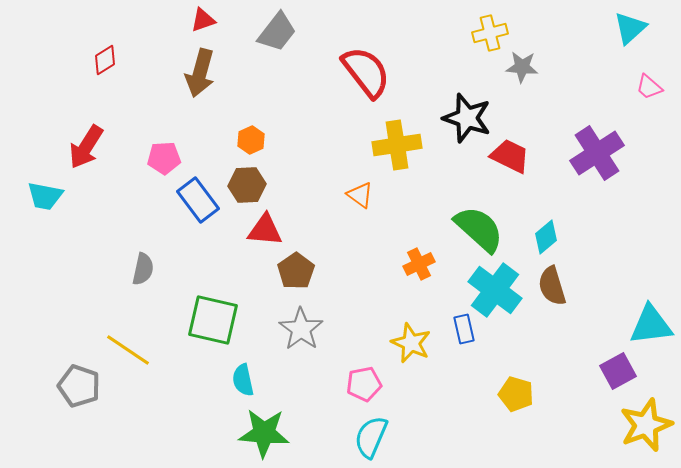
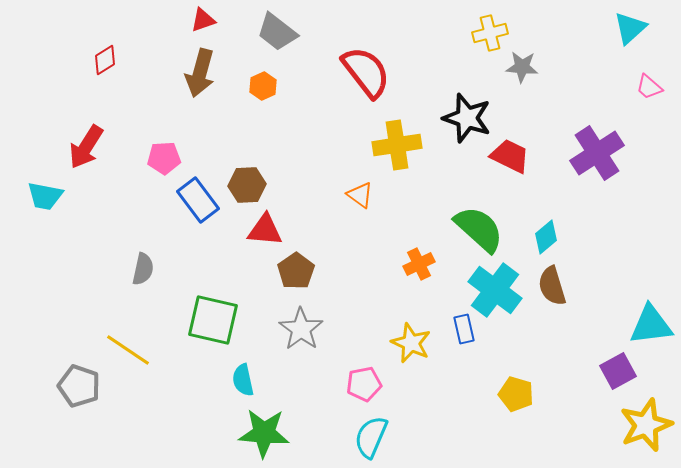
gray trapezoid at (277, 32): rotated 90 degrees clockwise
orange hexagon at (251, 140): moved 12 px right, 54 px up
